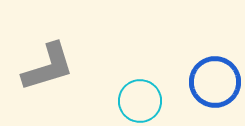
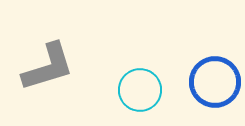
cyan circle: moved 11 px up
